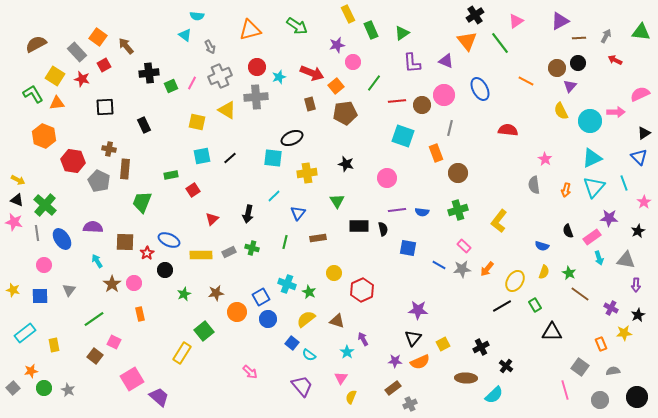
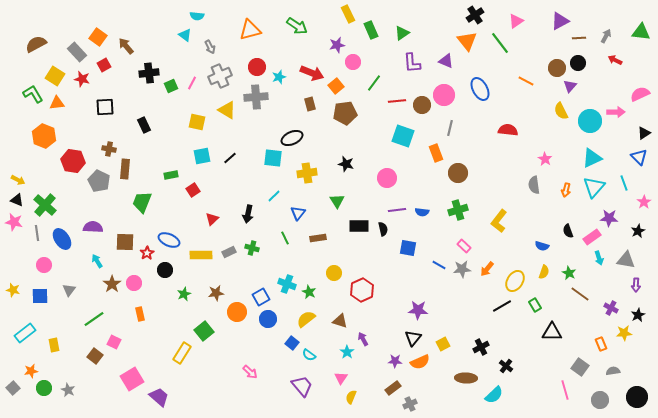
green line at (285, 242): moved 4 px up; rotated 40 degrees counterclockwise
brown triangle at (337, 321): moved 3 px right
